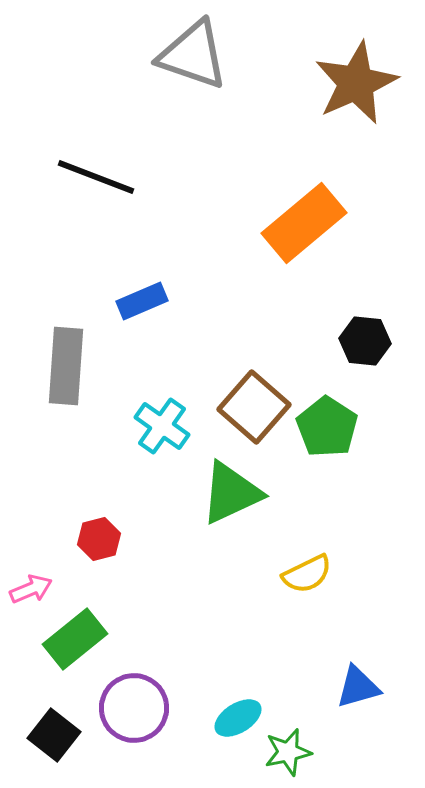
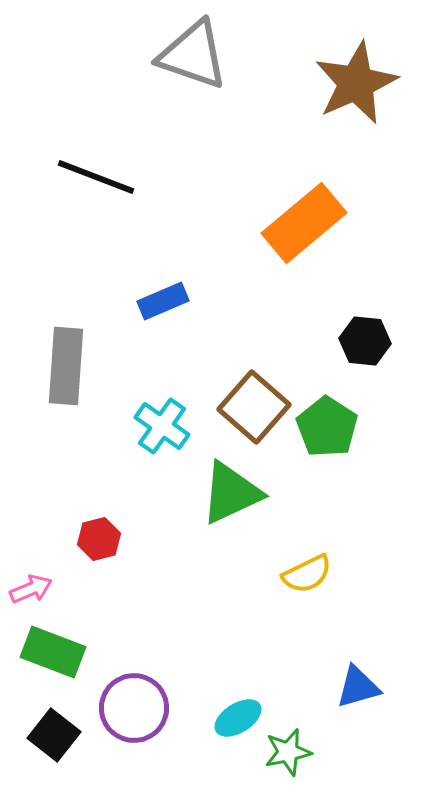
blue rectangle: moved 21 px right
green rectangle: moved 22 px left, 13 px down; rotated 60 degrees clockwise
